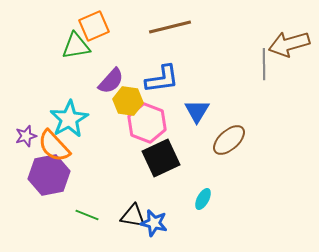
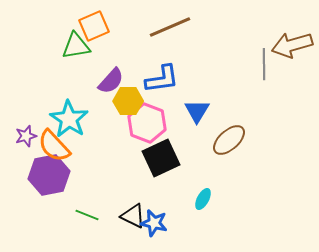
brown line: rotated 9 degrees counterclockwise
brown arrow: moved 3 px right, 1 px down
yellow hexagon: rotated 8 degrees counterclockwise
cyan star: rotated 9 degrees counterclockwise
black triangle: rotated 16 degrees clockwise
